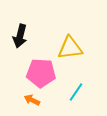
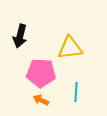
cyan line: rotated 30 degrees counterclockwise
orange arrow: moved 9 px right
